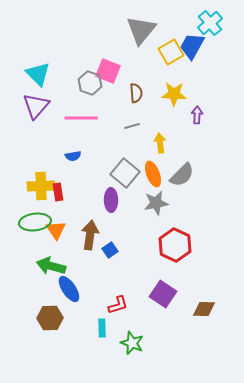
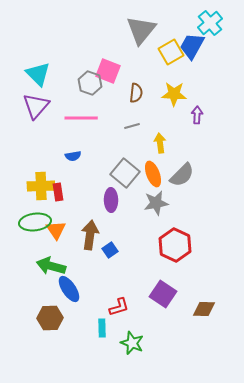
brown semicircle: rotated 12 degrees clockwise
red L-shape: moved 1 px right, 2 px down
